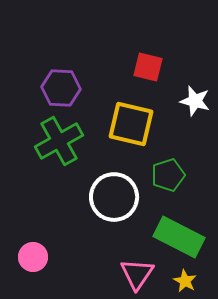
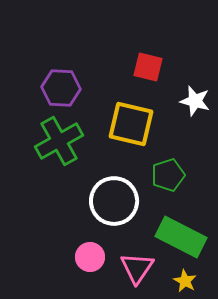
white circle: moved 4 px down
green rectangle: moved 2 px right
pink circle: moved 57 px right
pink triangle: moved 6 px up
